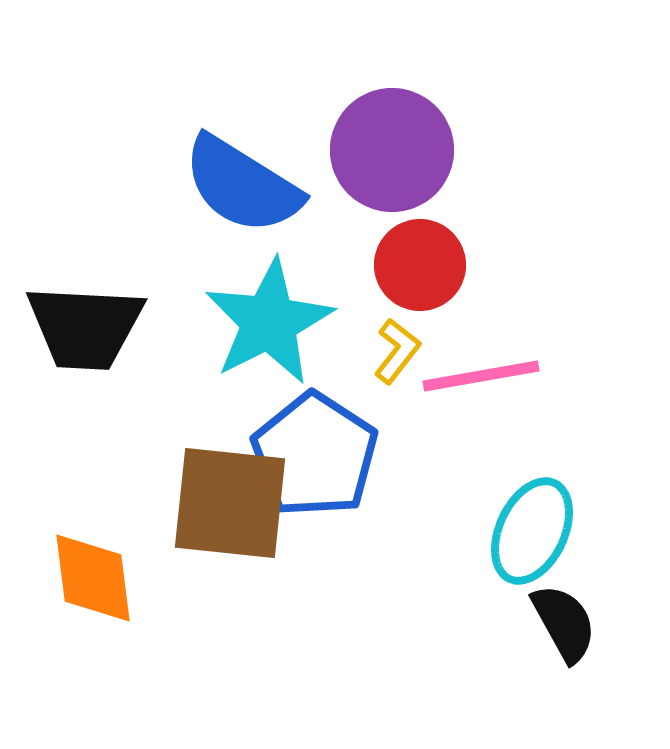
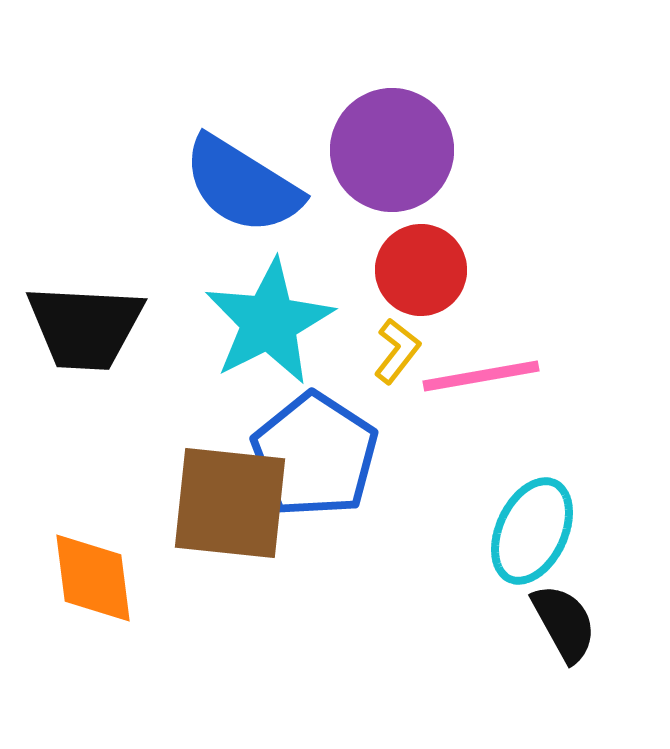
red circle: moved 1 px right, 5 px down
